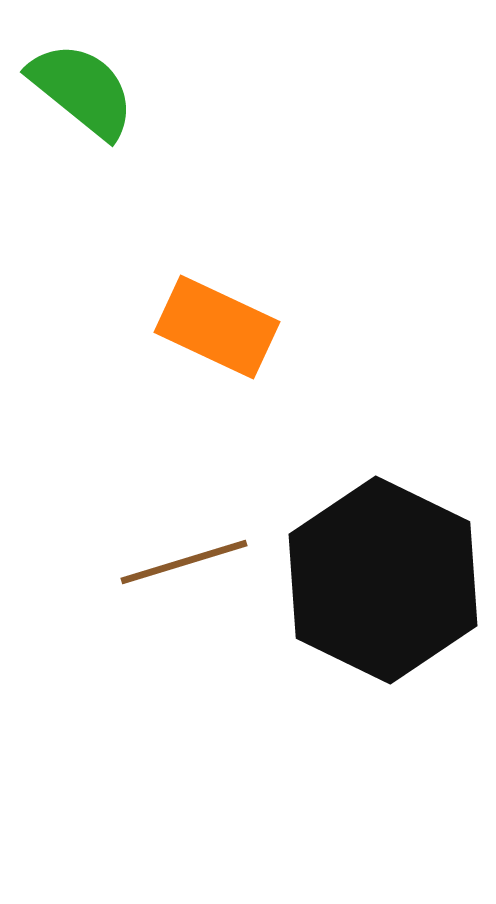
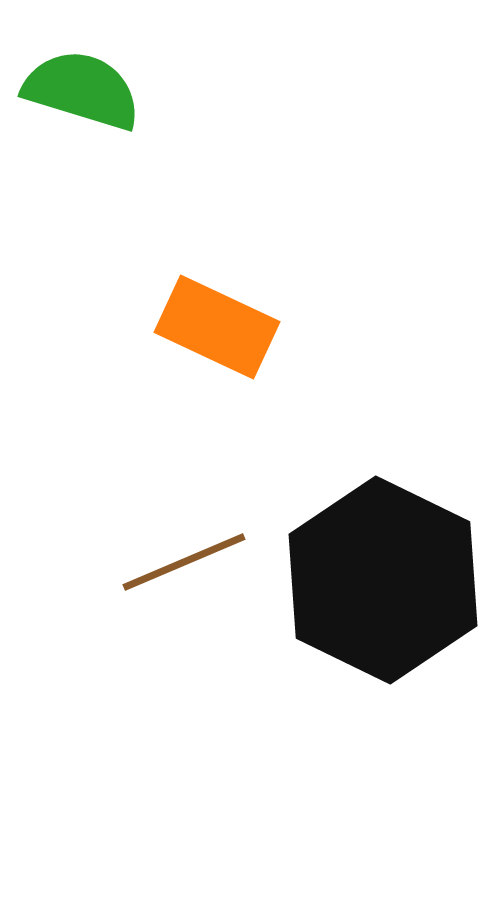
green semicircle: rotated 22 degrees counterclockwise
brown line: rotated 6 degrees counterclockwise
